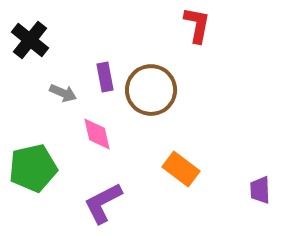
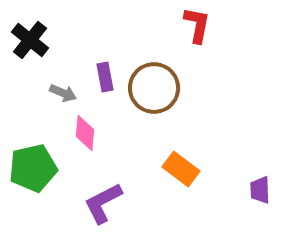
brown circle: moved 3 px right, 2 px up
pink diamond: moved 12 px left, 1 px up; rotated 18 degrees clockwise
